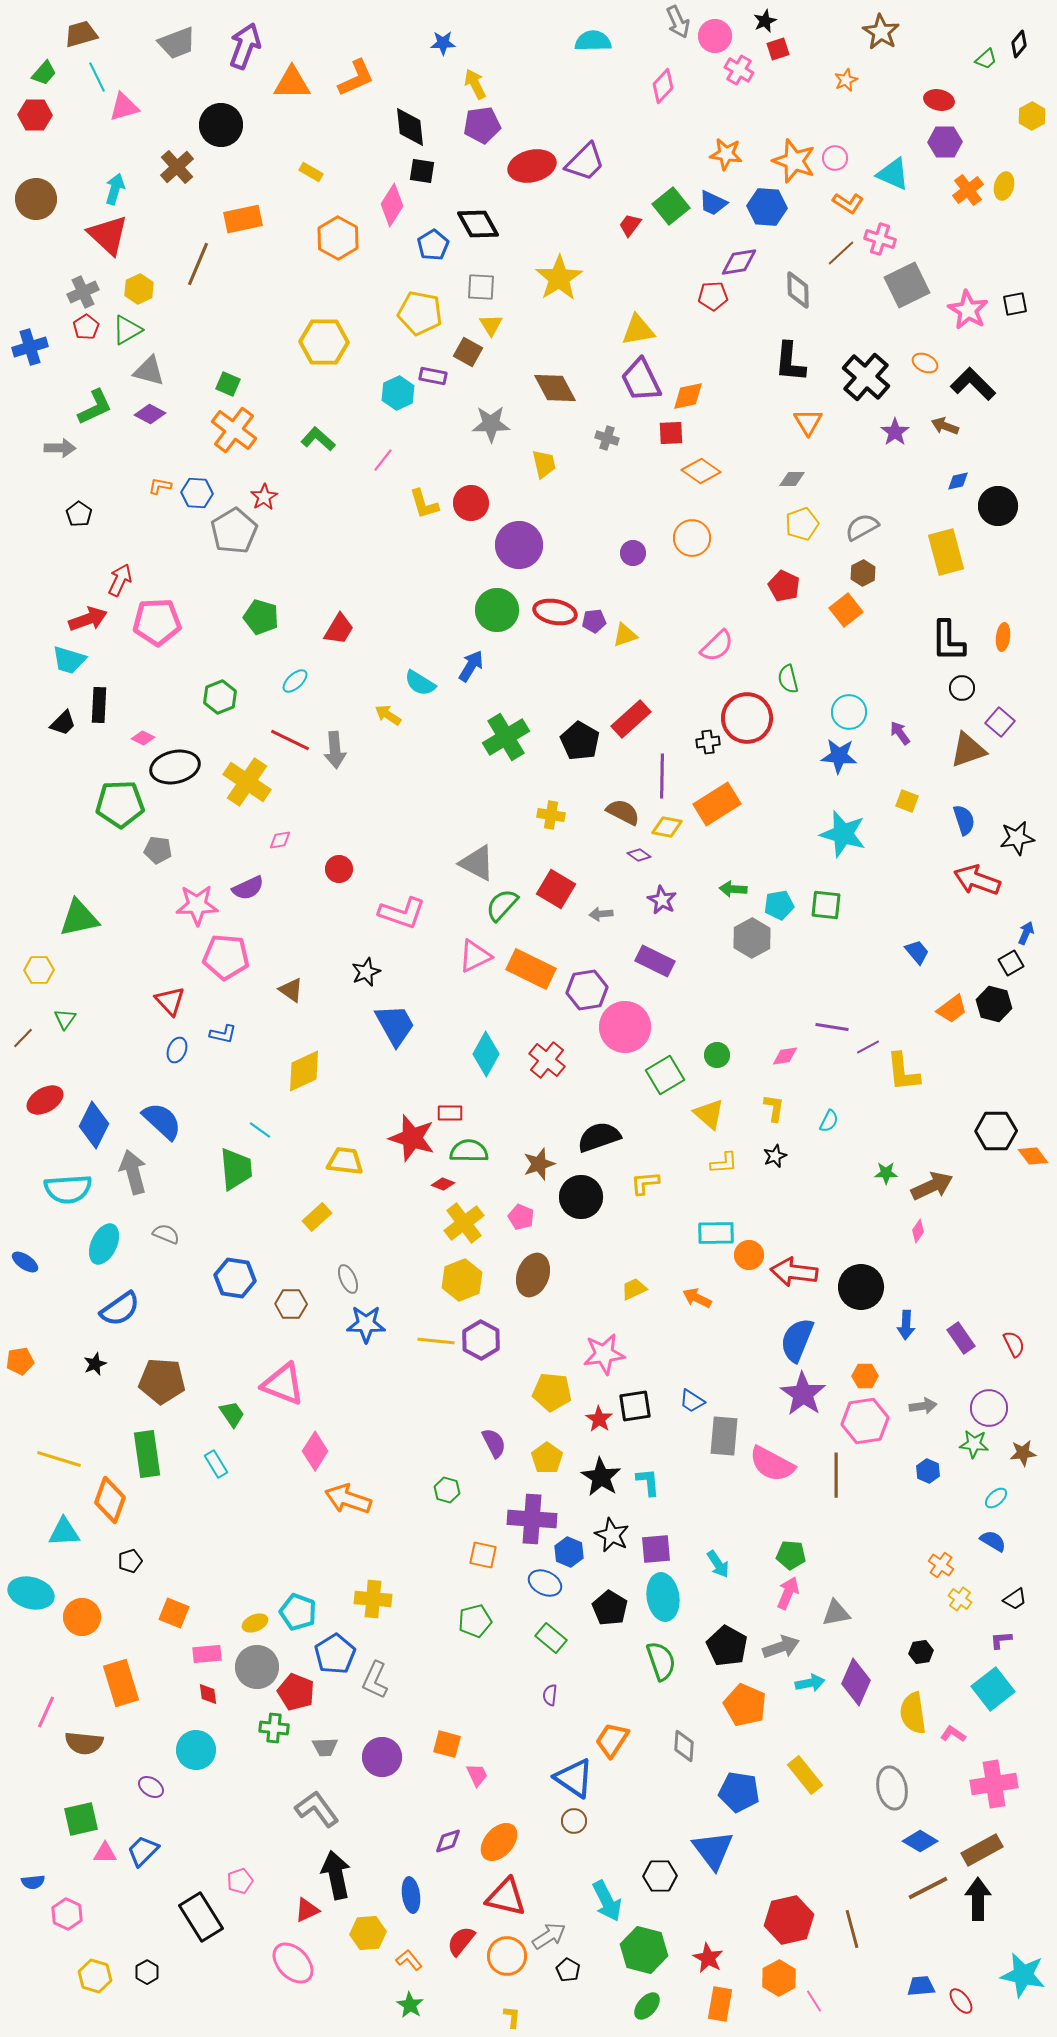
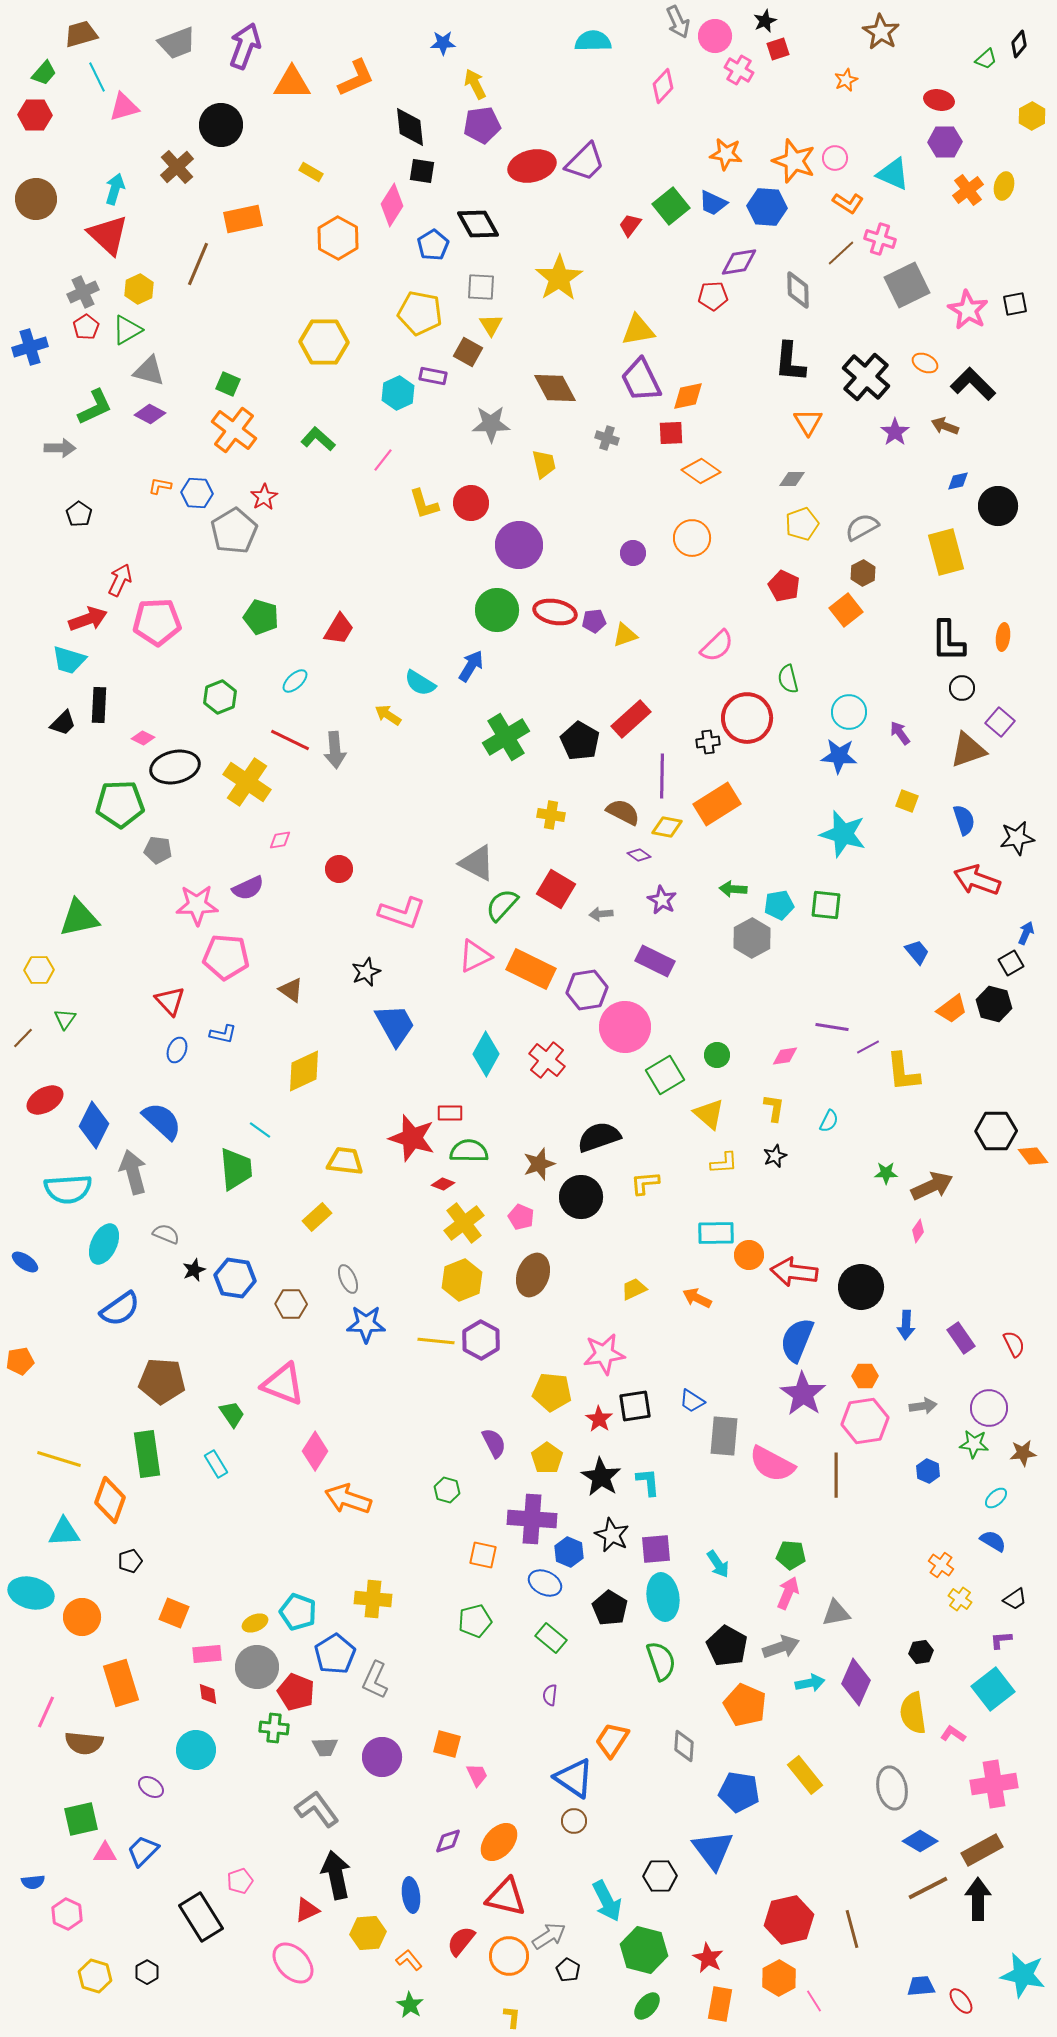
black star at (95, 1364): moved 99 px right, 94 px up
orange circle at (507, 1956): moved 2 px right
